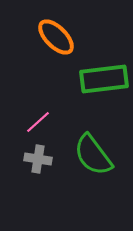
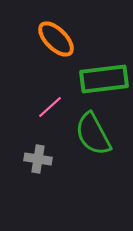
orange ellipse: moved 2 px down
pink line: moved 12 px right, 15 px up
green semicircle: moved 21 px up; rotated 9 degrees clockwise
